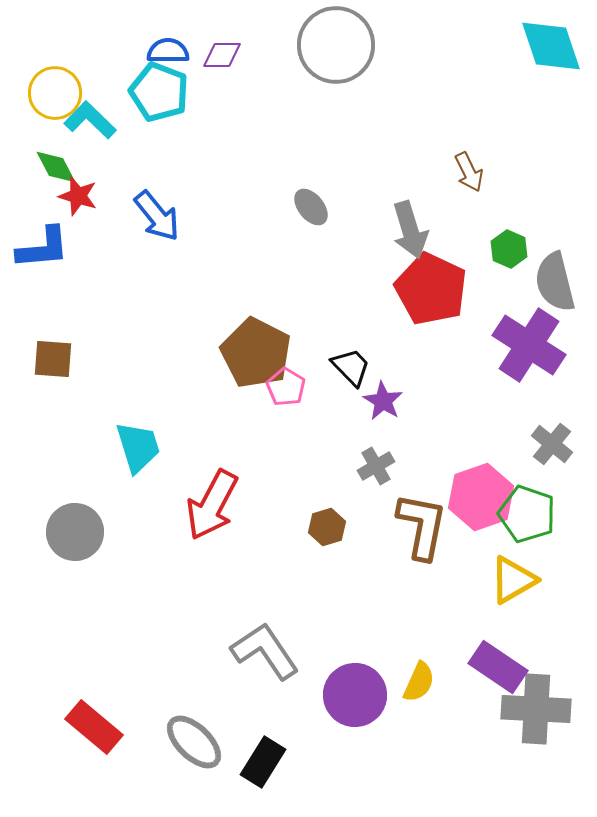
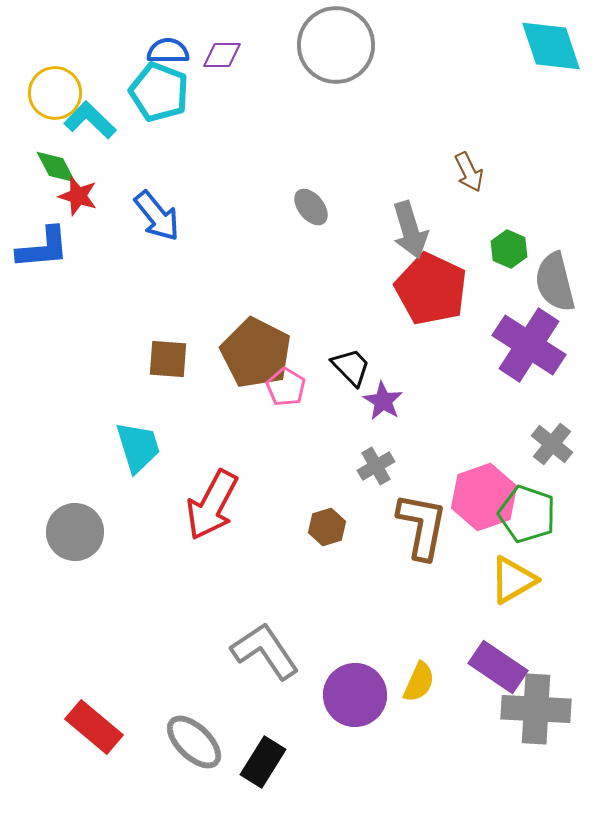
brown square at (53, 359): moved 115 px right
pink hexagon at (481, 497): moved 3 px right
